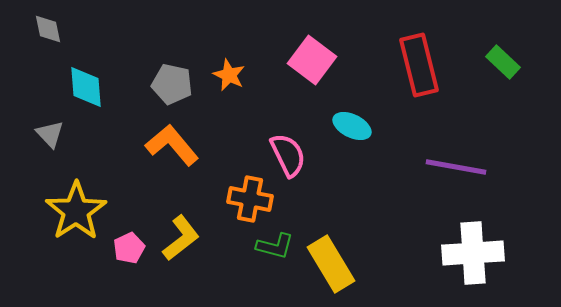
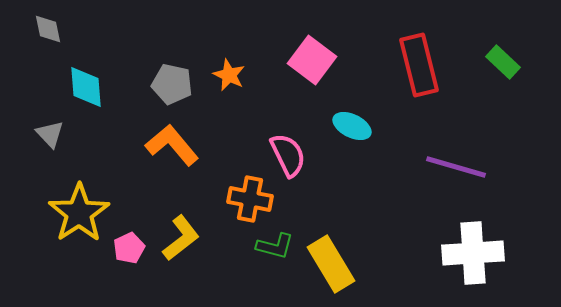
purple line: rotated 6 degrees clockwise
yellow star: moved 3 px right, 2 px down
